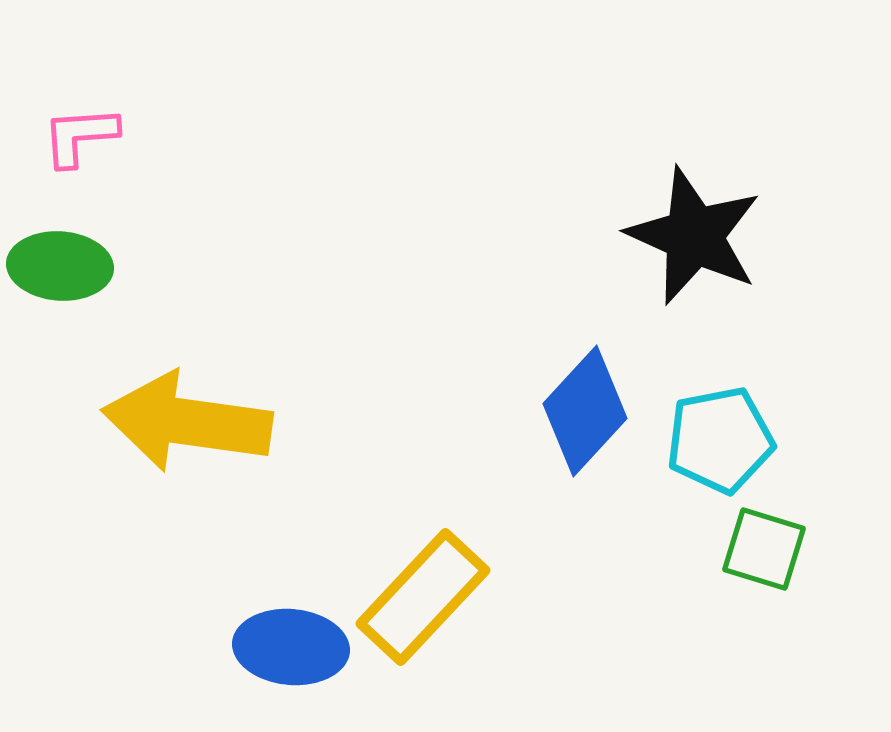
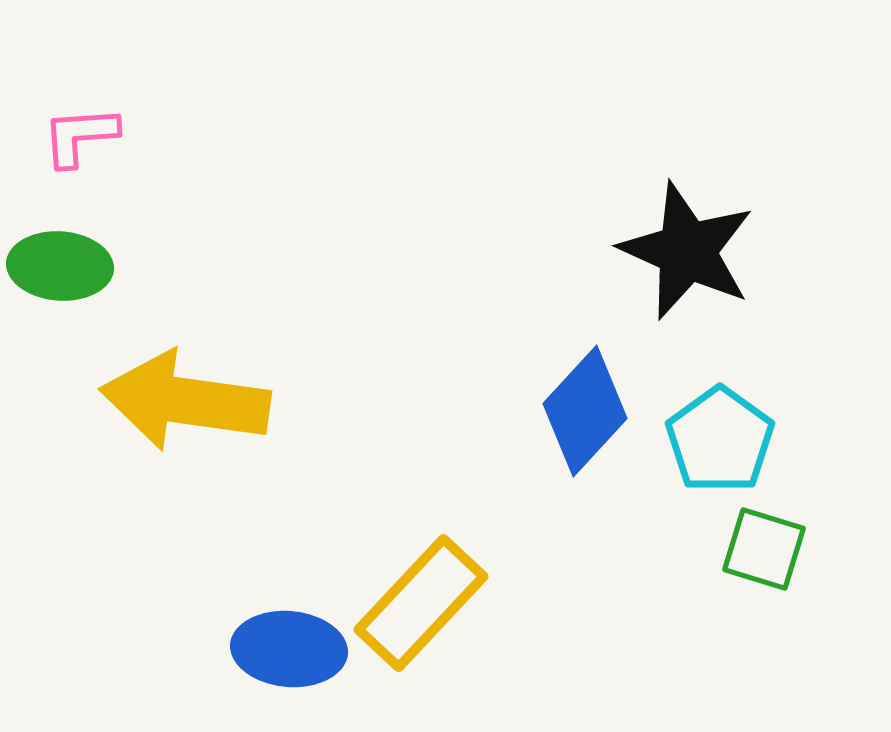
black star: moved 7 px left, 15 px down
yellow arrow: moved 2 px left, 21 px up
cyan pentagon: rotated 25 degrees counterclockwise
yellow rectangle: moved 2 px left, 6 px down
blue ellipse: moved 2 px left, 2 px down
